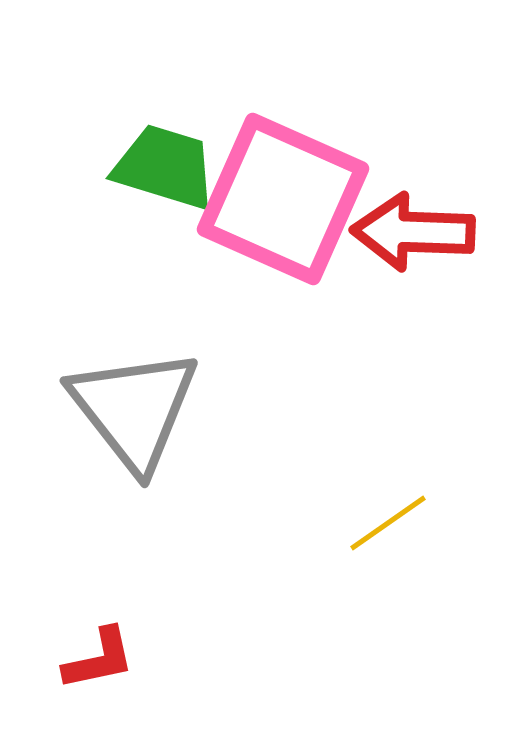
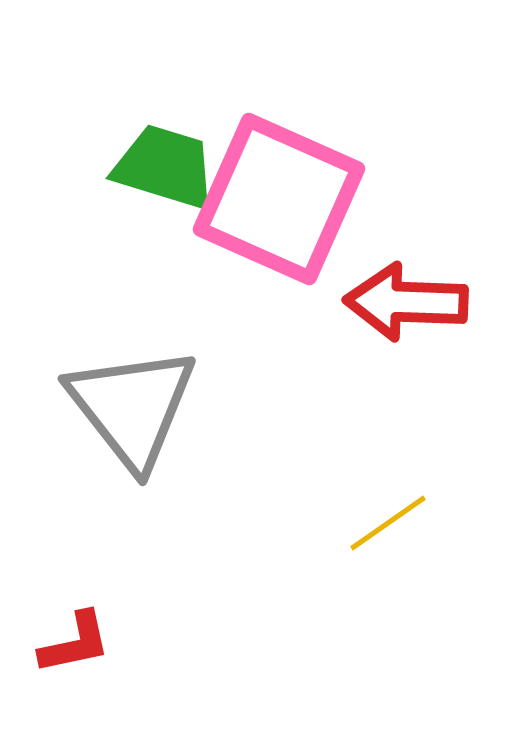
pink square: moved 4 px left
red arrow: moved 7 px left, 70 px down
gray triangle: moved 2 px left, 2 px up
red L-shape: moved 24 px left, 16 px up
